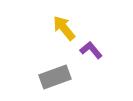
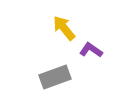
purple L-shape: rotated 15 degrees counterclockwise
